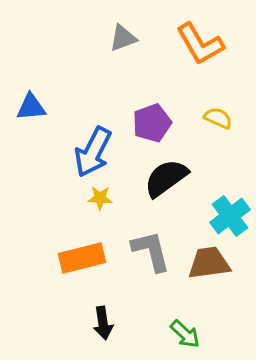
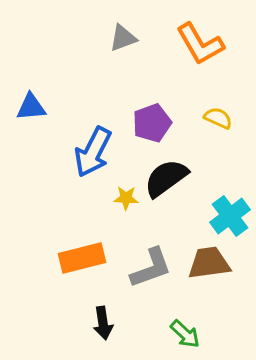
yellow star: moved 26 px right
gray L-shape: moved 17 px down; rotated 84 degrees clockwise
